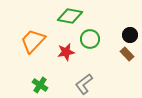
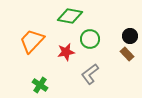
black circle: moved 1 px down
orange trapezoid: moved 1 px left
gray L-shape: moved 6 px right, 10 px up
